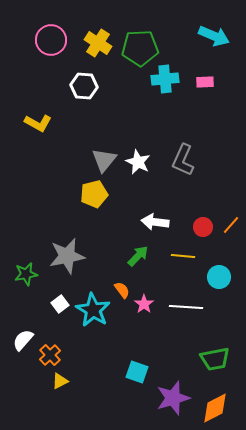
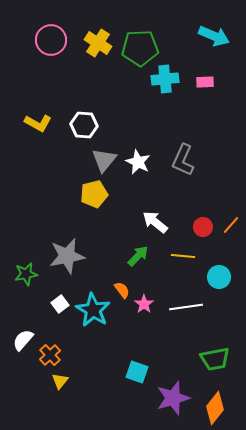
white hexagon: moved 39 px down
white arrow: rotated 32 degrees clockwise
white line: rotated 12 degrees counterclockwise
yellow triangle: rotated 24 degrees counterclockwise
orange diamond: rotated 24 degrees counterclockwise
